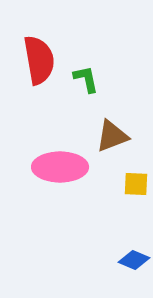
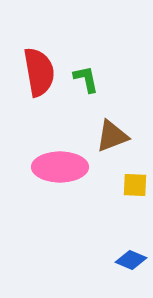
red semicircle: moved 12 px down
yellow square: moved 1 px left, 1 px down
blue diamond: moved 3 px left
